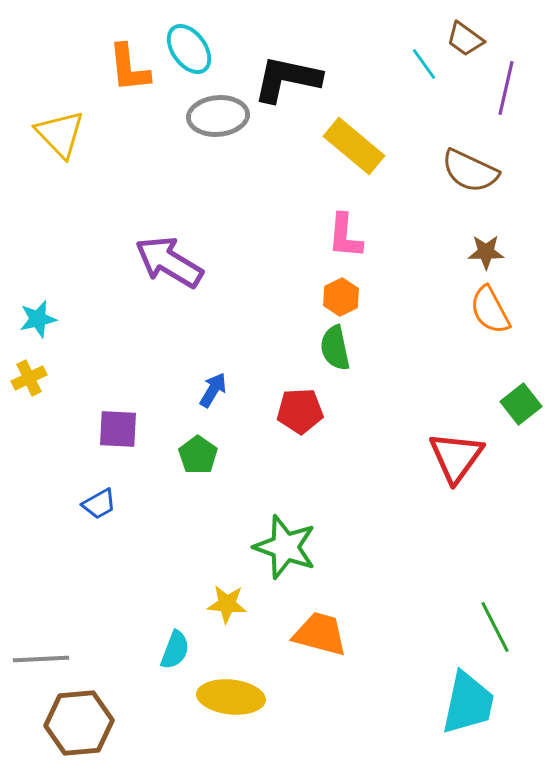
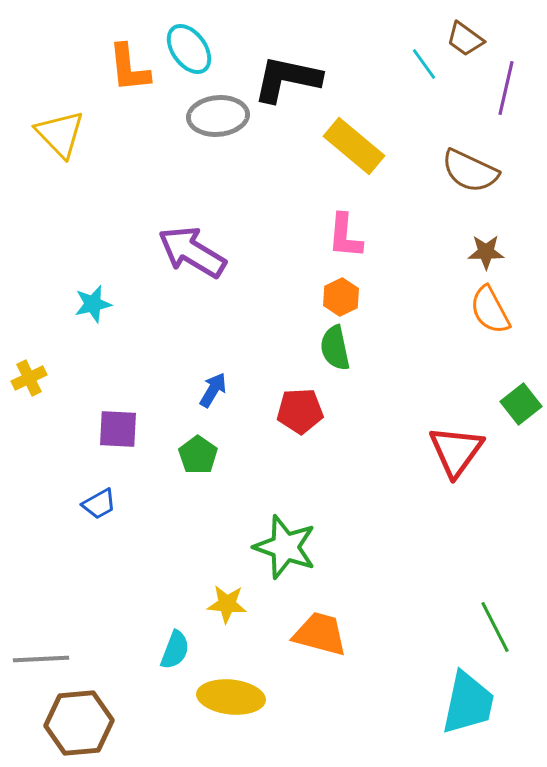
purple arrow: moved 23 px right, 10 px up
cyan star: moved 55 px right, 15 px up
red triangle: moved 6 px up
